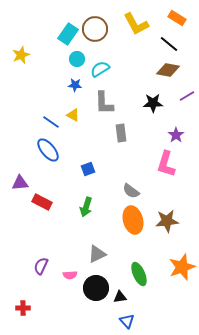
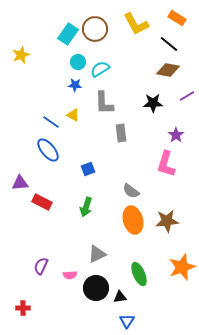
cyan circle: moved 1 px right, 3 px down
blue triangle: rotated 14 degrees clockwise
